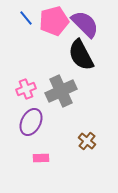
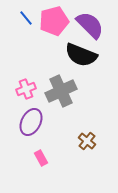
purple semicircle: moved 5 px right, 1 px down
black semicircle: rotated 40 degrees counterclockwise
pink rectangle: rotated 63 degrees clockwise
